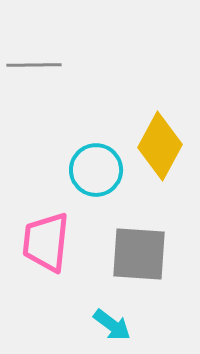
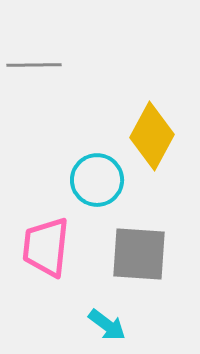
yellow diamond: moved 8 px left, 10 px up
cyan circle: moved 1 px right, 10 px down
pink trapezoid: moved 5 px down
cyan arrow: moved 5 px left
